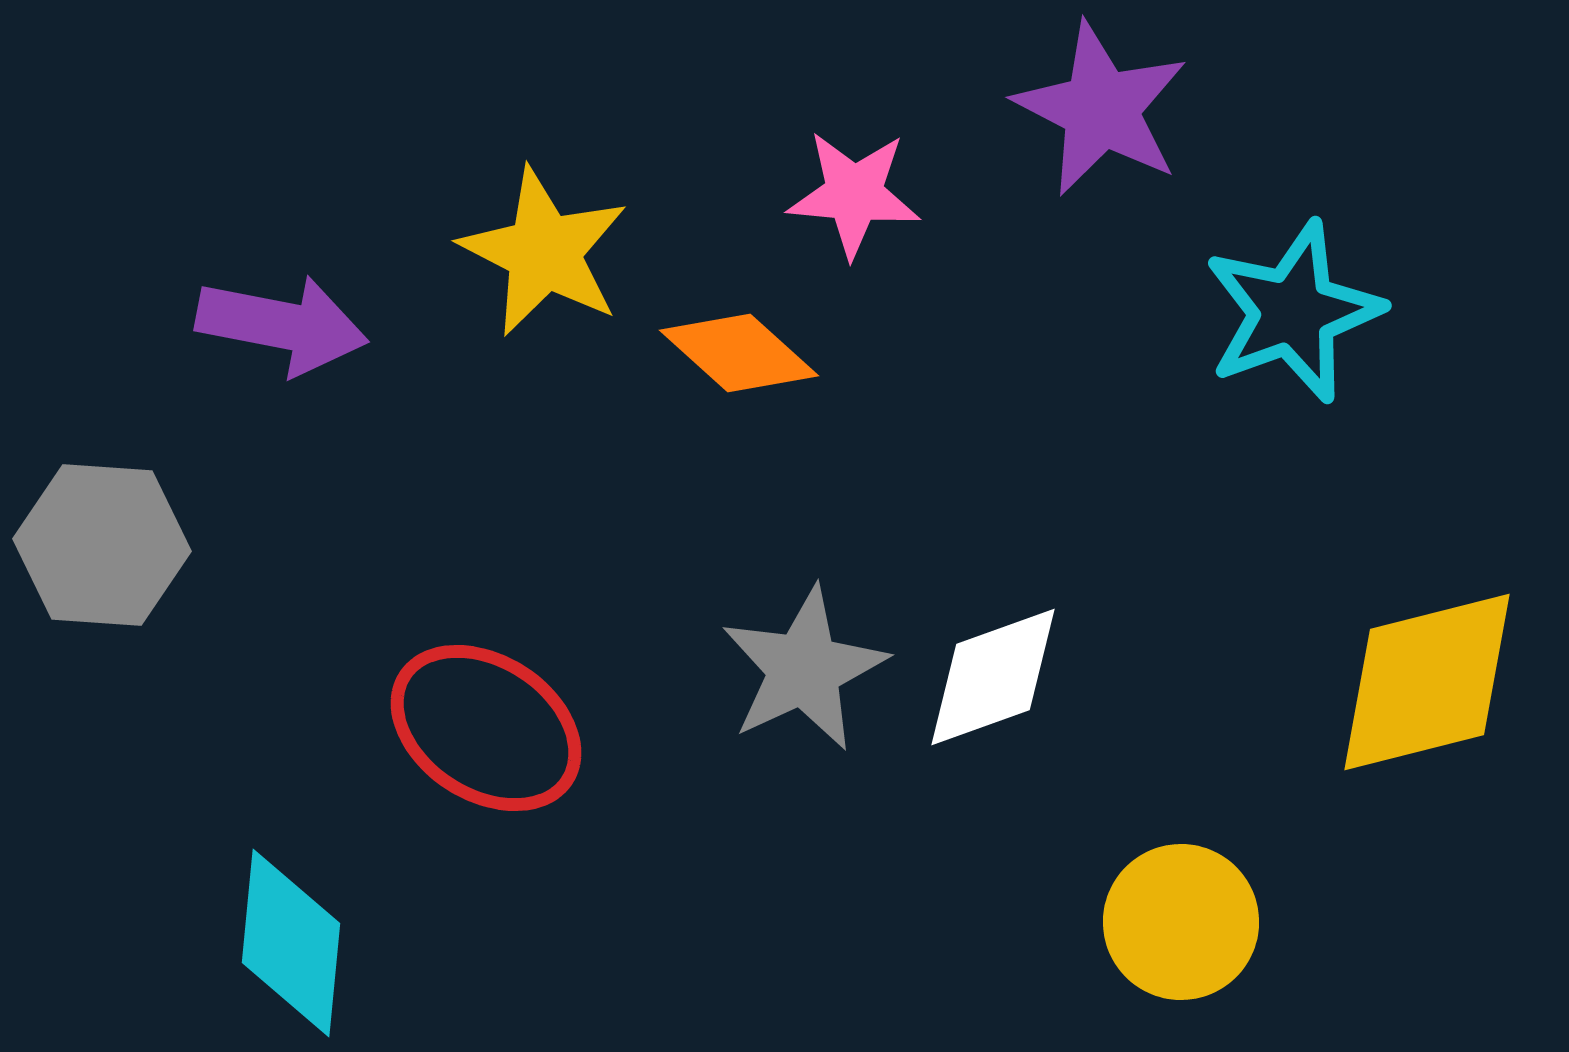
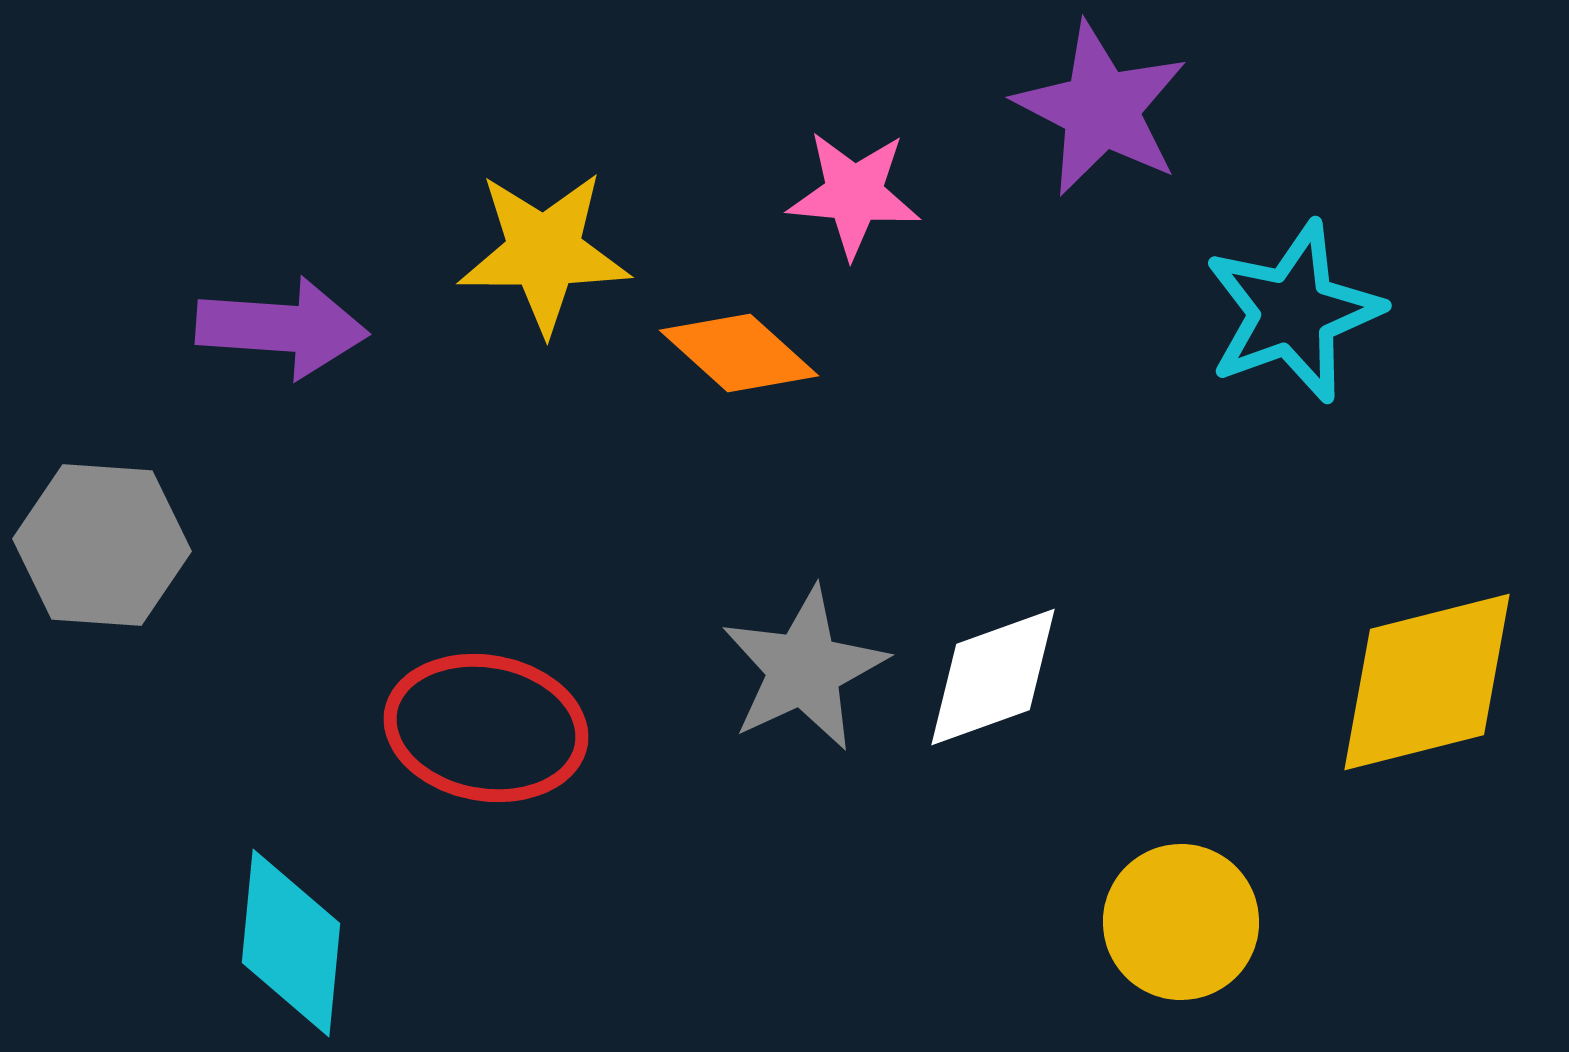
yellow star: rotated 27 degrees counterclockwise
purple arrow: moved 3 px down; rotated 7 degrees counterclockwise
red ellipse: rotated 23 degrees counterclockwise
